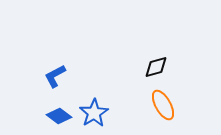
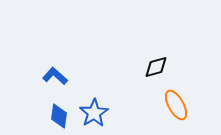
blue L-shape: rotated 70 degrees clockwise
orange ellipse: moved 13 px right
blue diamond: rotated 60 degrees clockwise
